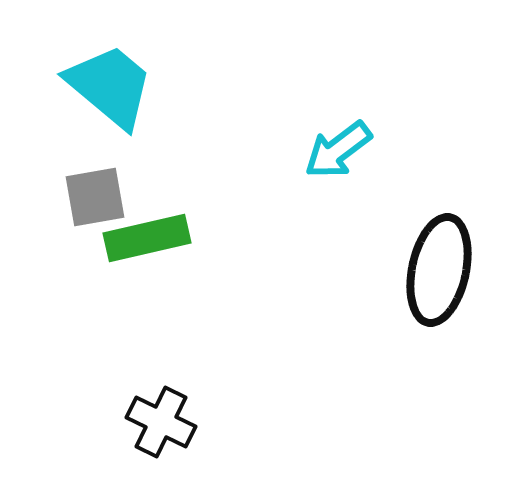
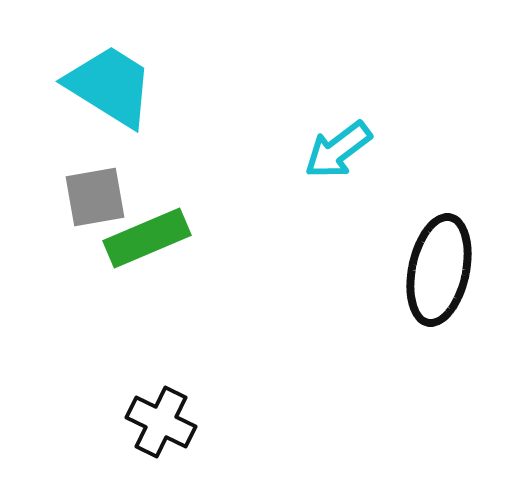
cyan trapezoid: rotated 8 degrees counterclockwise
green rectangle: rotated 10 degrees counterclockwise
